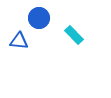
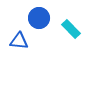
cyan rectangle: moved 3 px left, 6 px up
